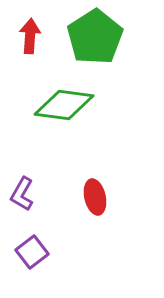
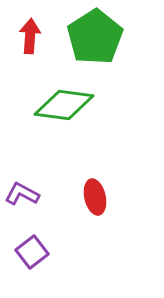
purple L-shape: rotated 88 degrees clockwise
